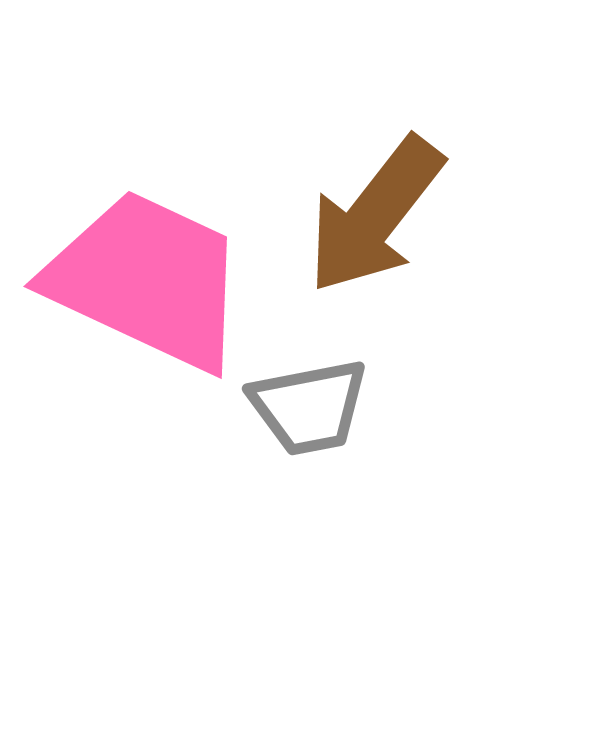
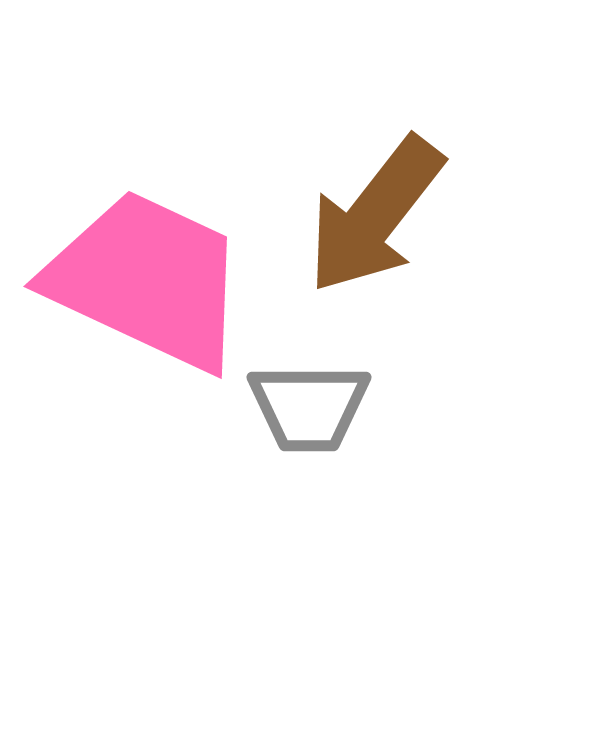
gray trapezoid: rotated 11 degrees clockwise
